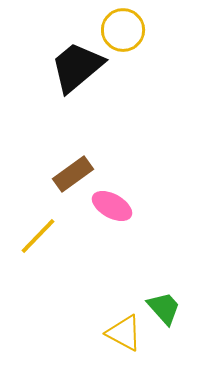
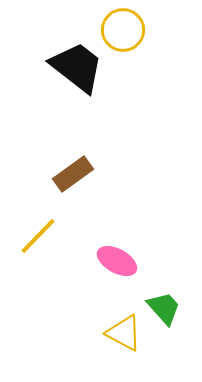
black trapezoid: rotated 78 degrees clockwise
pink ellipse: moved 5 px right, 55 px down
